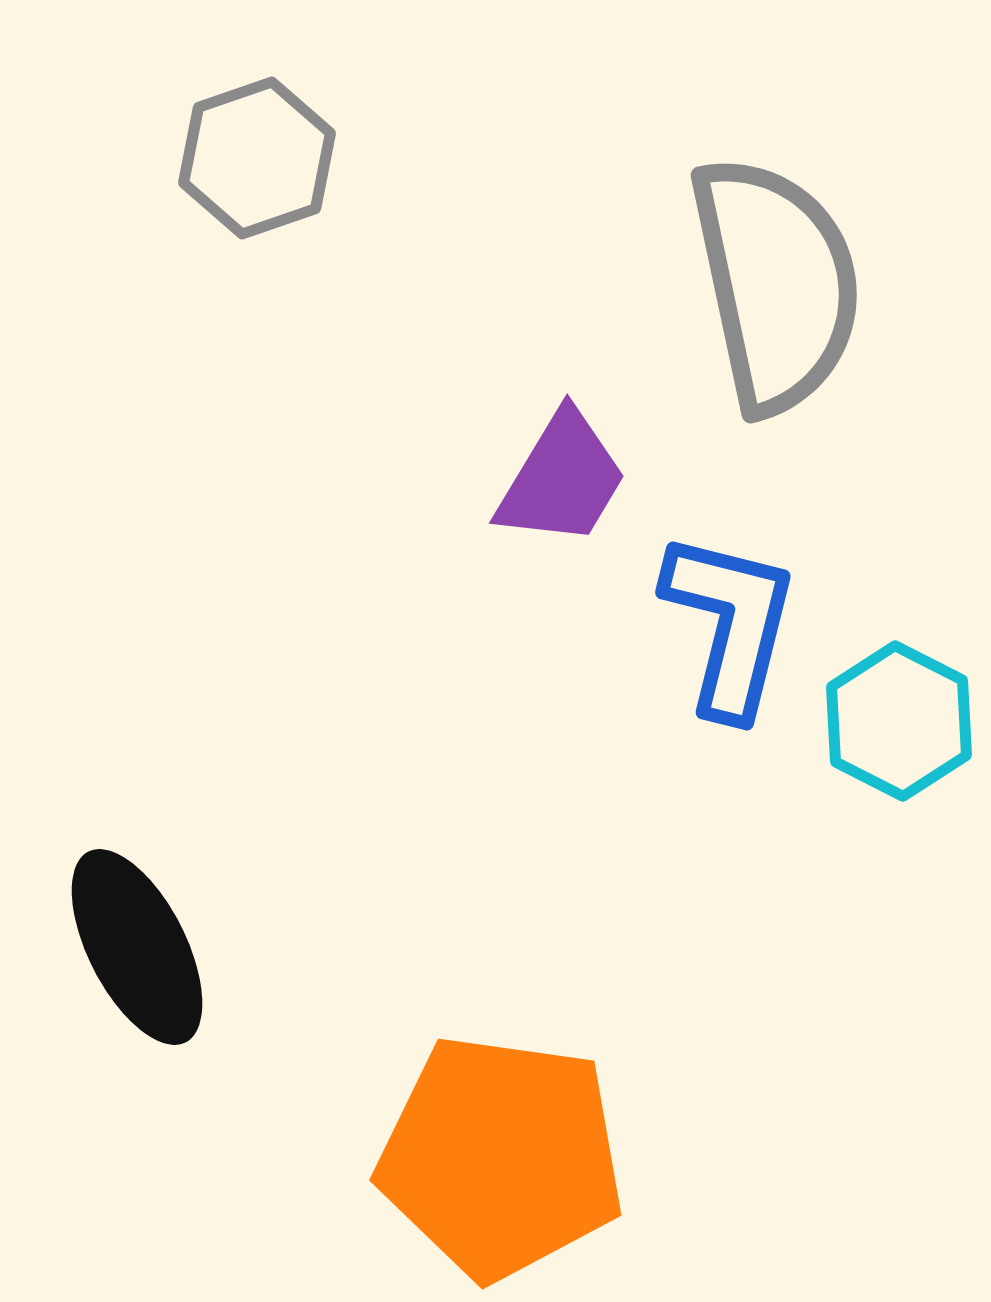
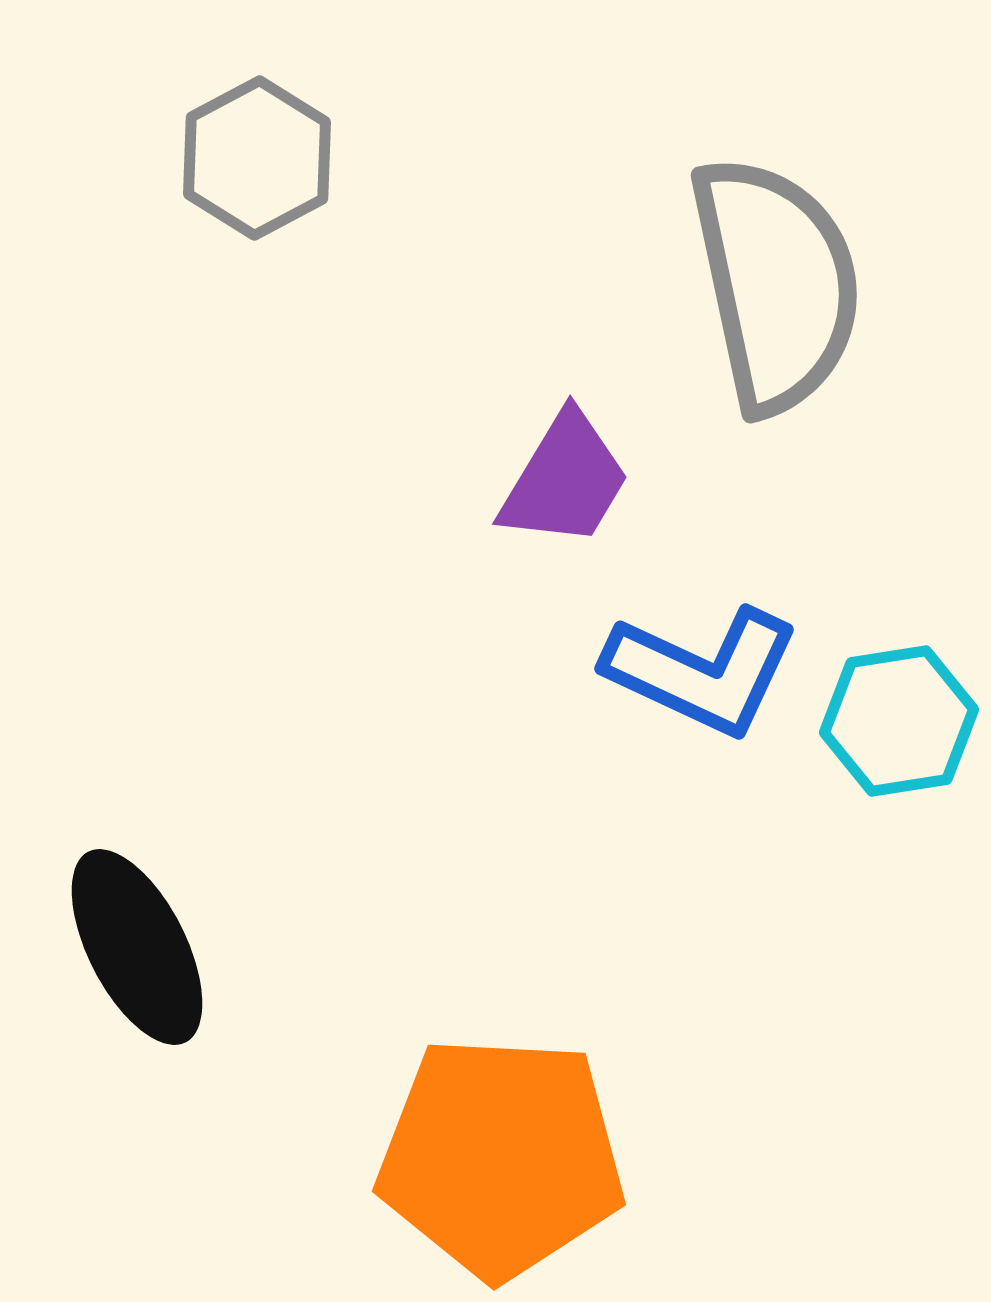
gray hexagon: rotated 9 degrees counterclockwise
purple trapezoid: moved 3 px right, 1 px down
blue L-shape: moved 28 px left, 47 px down; rotated 101 degrees clockwise
cyan hexagon: rotated 24 degrees clockwise
orange pentagon: rotated 5 degrees counterclockwise
